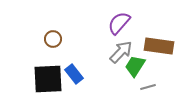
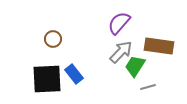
black square: moved 1 px left
